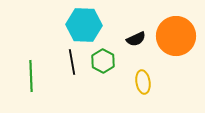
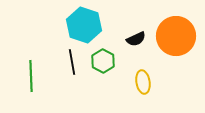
cyan hexagon: rotated 16 degrees clockwise
